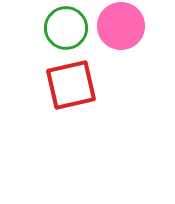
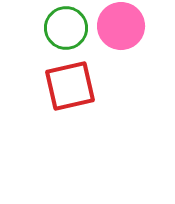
red square: moved 1 px left, 1 px down
